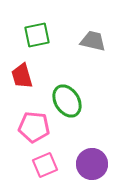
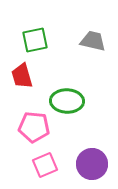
green square: moved 2 px left, 5 px down
green ellipse: rotated 56 degrees counterclockwise
